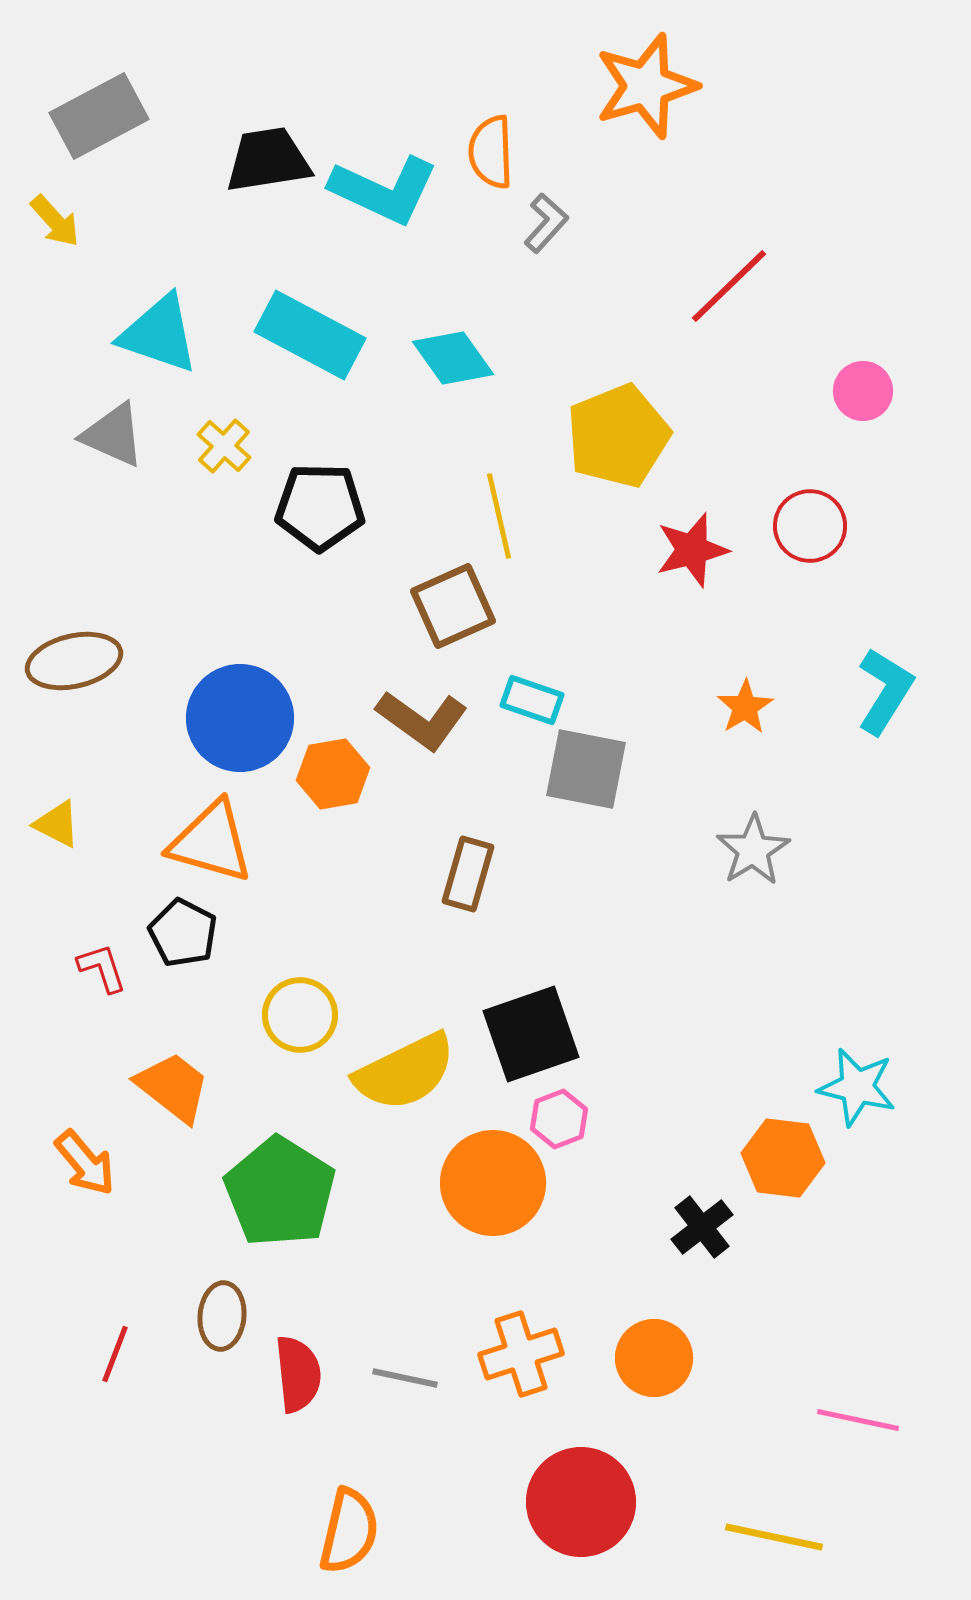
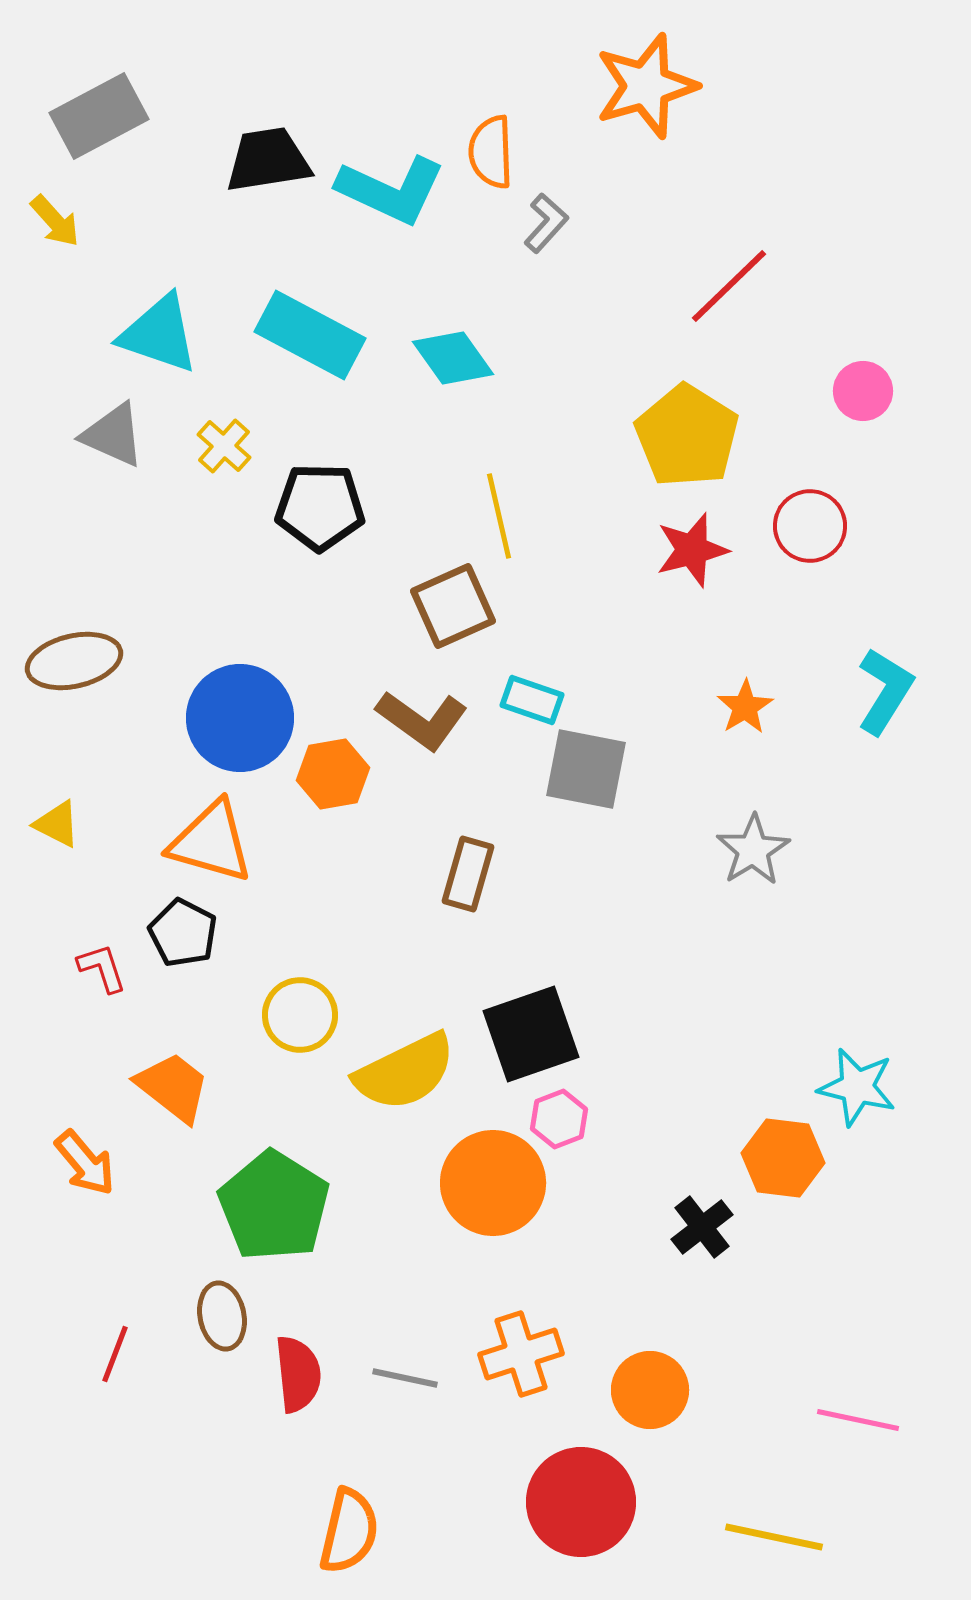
cyan L-shape at (384, 190): moved 7 px right
yellow pentagon at (618, 436): moved 69 px right; rotated 18 degrees counterclockwise
green pentagon at (280, 1192): moved 6 px left, 14 px down
brown ellipse at (222, 1316): rotated 16 degrees counterclockwise
orange circle at (654, 1358): moved 4 px left, 32 px down
